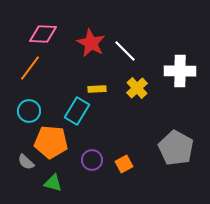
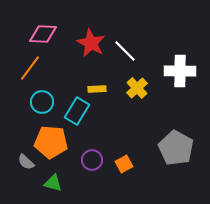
cyan circle: moved 13 px right, 9 px up
